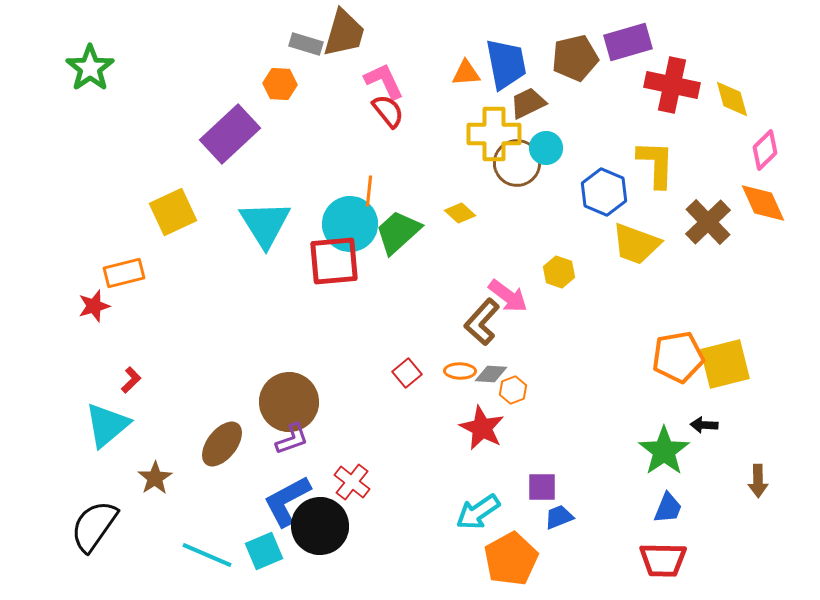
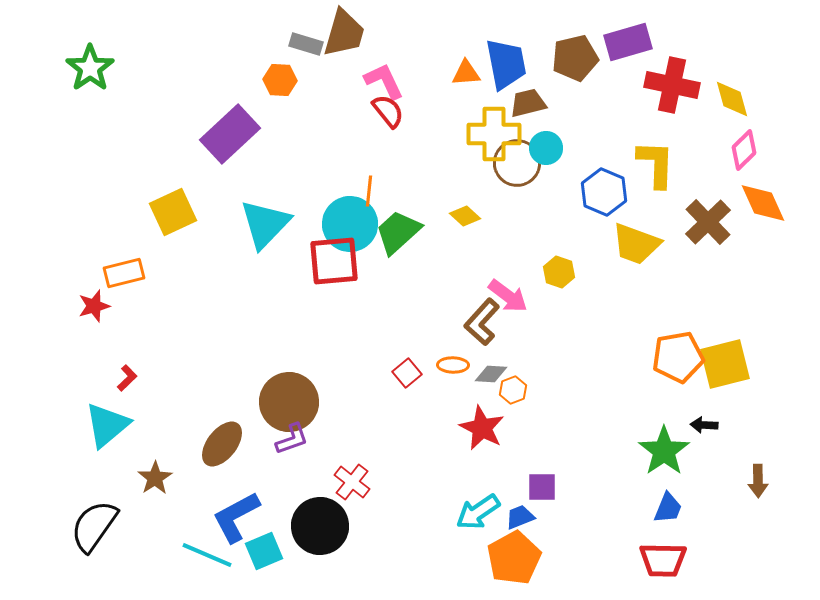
orange hexagon at (280, 84): moved 4 px up
brown trapezoid at (528, 103): rotated 12 degrees clockwise
pink diamond at (765, 150): moved 21 px left
yellow diamond at (460, 213): moved 5 px right, 3 px down
cyan triangle at (265, 224): rotated 16 degrees clockwise
orange ellipse at (460, 371): moved 7 px left, 6 px up
red L-shape at (131, 380): moved 4 px left, 2 px up
blue L-shape at (287, 501): moved 51 px left, 16 px down
blue trapezoid at (559, 517): moved 39 px left
orange pentagon at (511, 559): moved 3 px right, 1 px up
